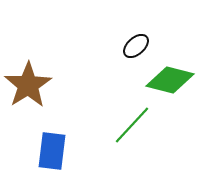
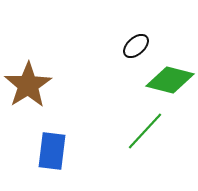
green line: moved 13 px right, 6 px down
